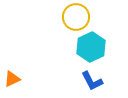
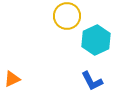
yellow circle: moved 9 px left, 1 px up
cyan hexagon: moved 5 px right, 7 px up
